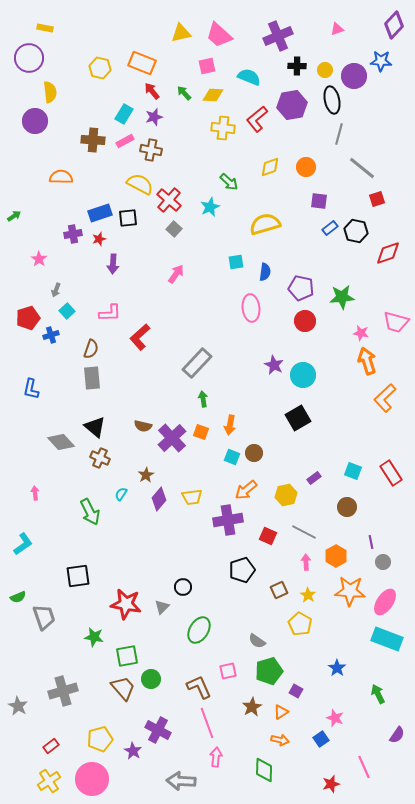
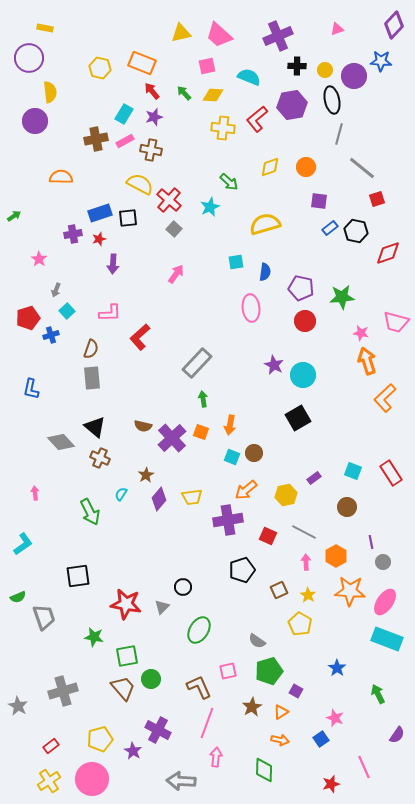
brown cross at (93, 140): moved 3 px right, 1 px up; rotated 15 degrees counterclockwise
pink line at (207, 723): rotated 40 degrees clockwise
